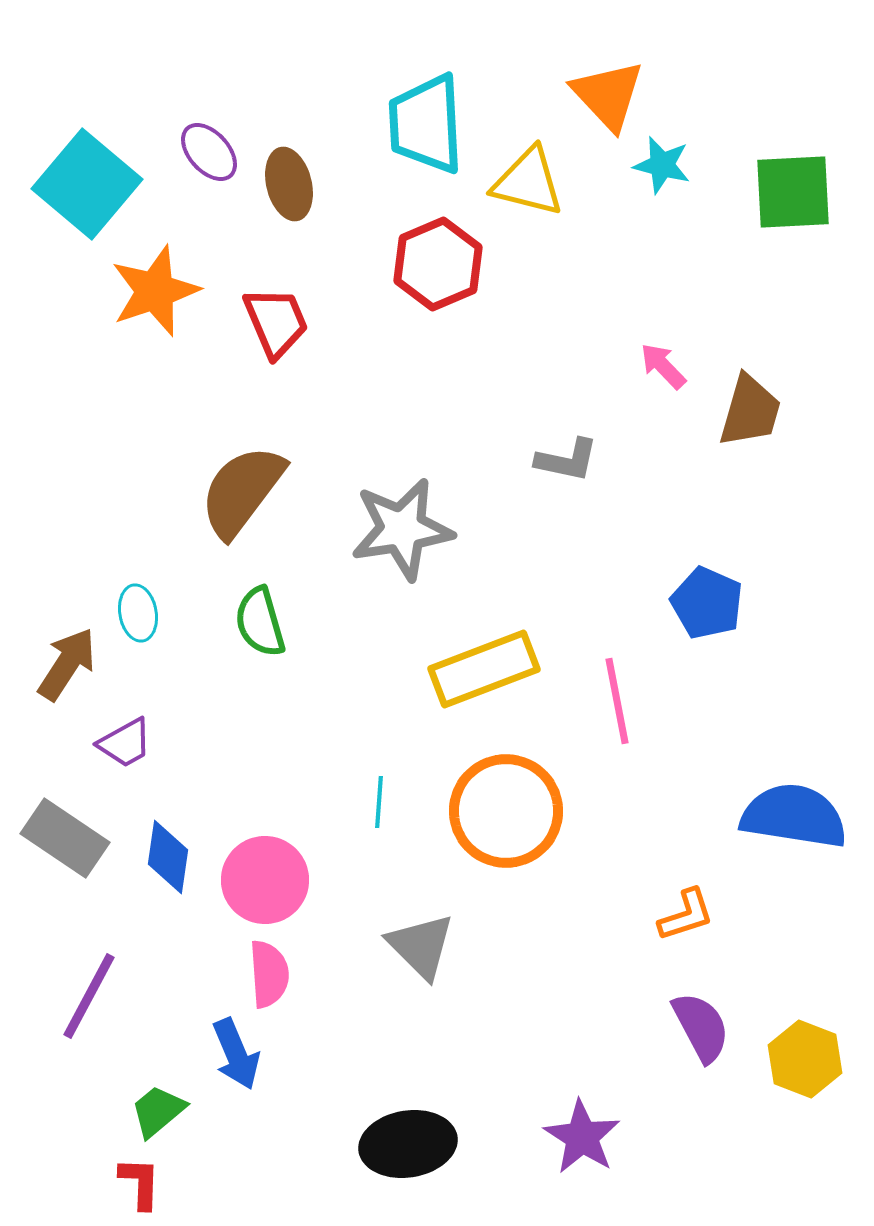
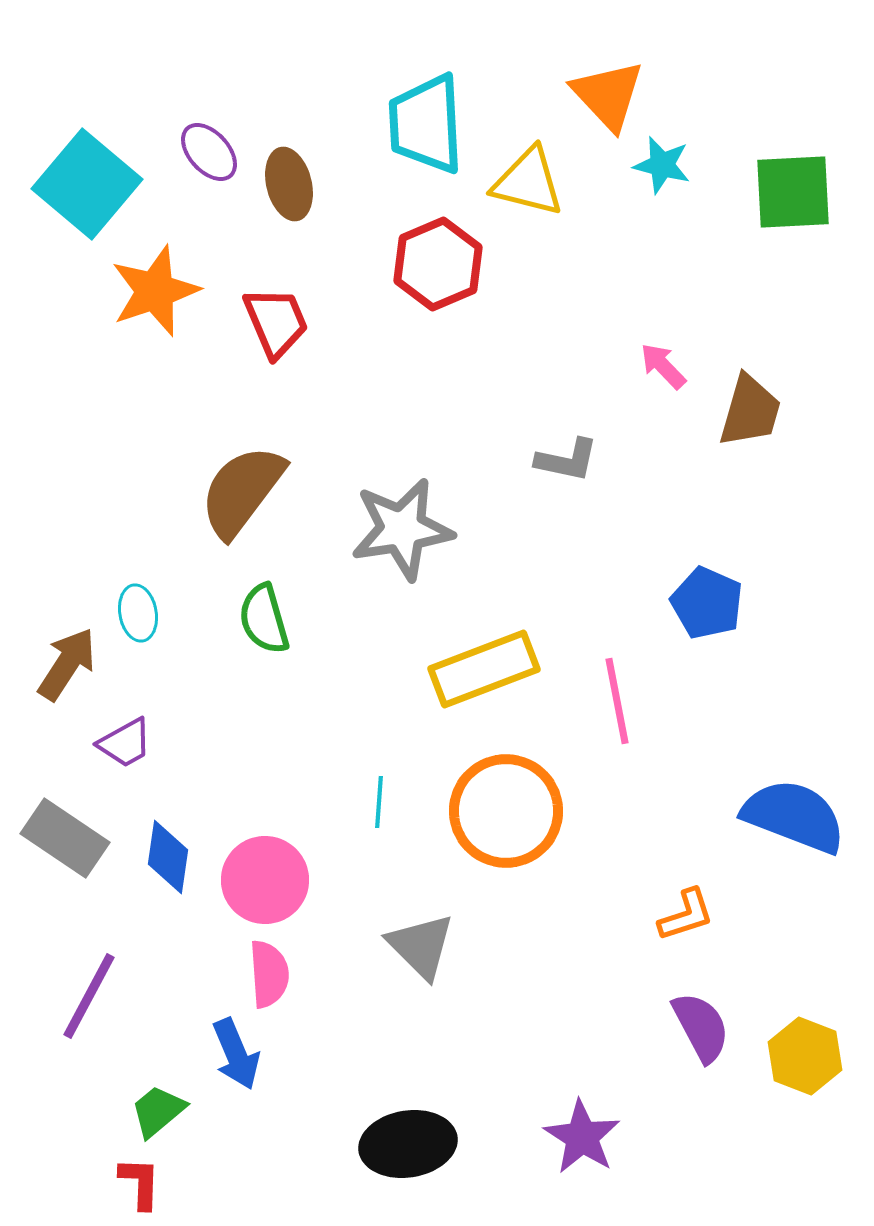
green semicircle: moved 4 px right, 3 px up
blue semicircle: rotated 12 degrees clockwise
yellow hexagon: moved 3 px up
